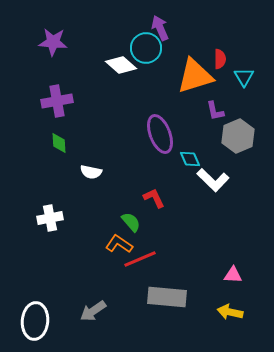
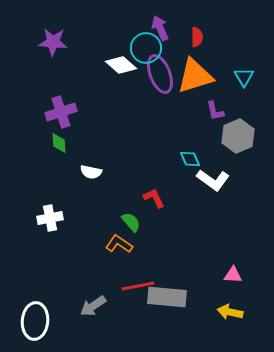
red semicircle: moved 23 px left, 22 px up
purple cross: moved 4 px right, 11 px down; rotated 8 degrees counterclockwise
purple ellipse: moved 60 px up
white L-shape: rotated 8 degrees counterclockwise
red line: moved 2 px left, 27 px down; rotated 12 degrees clockwise
gray arrow: moved 5 px up
